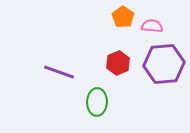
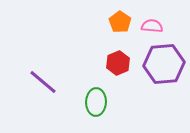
orange pentagon: moved 3 px left, 5 px down
purple line: moved 16 px left, 10 px down; rotated 20 degrees clockwise
green ellipse: moved 1 px left
